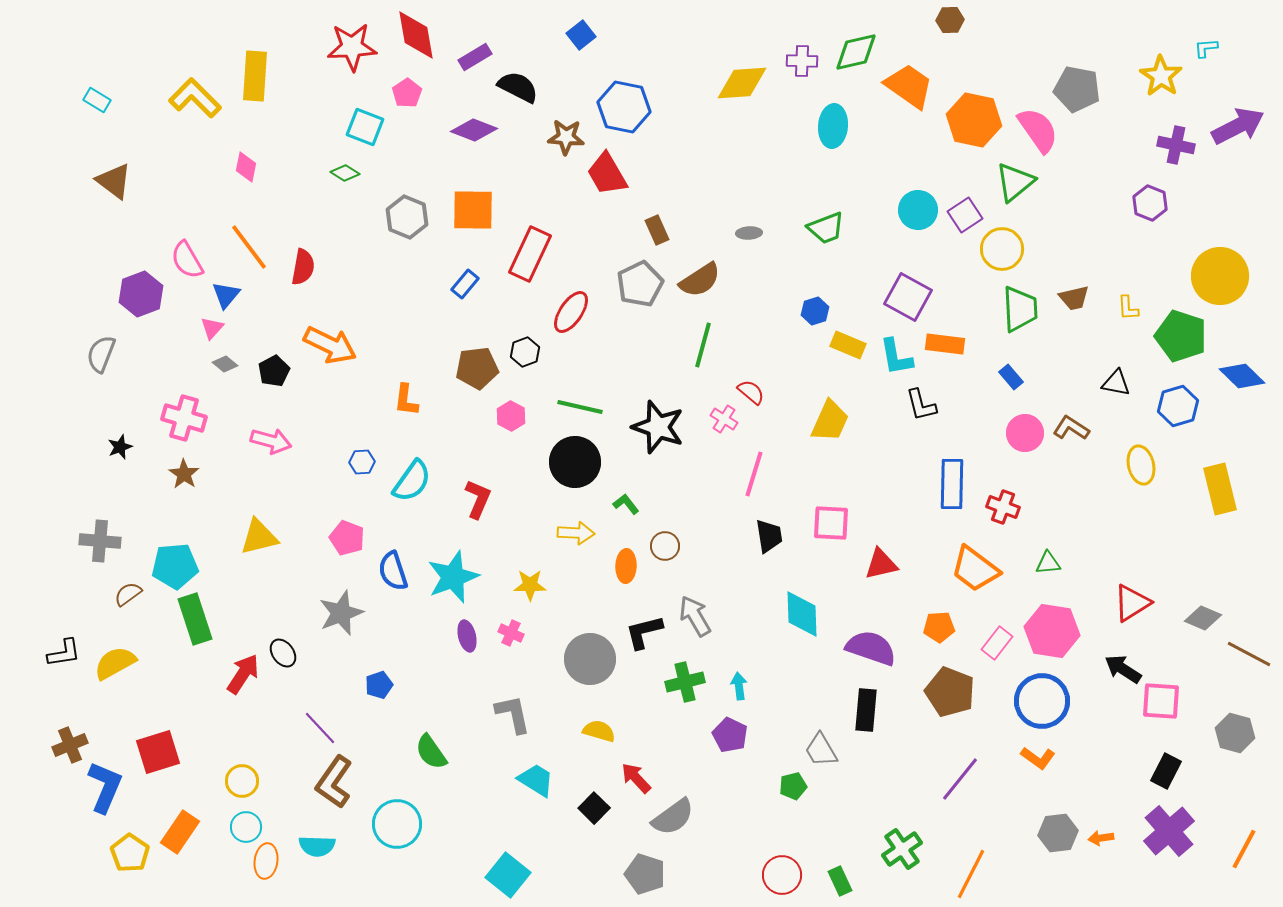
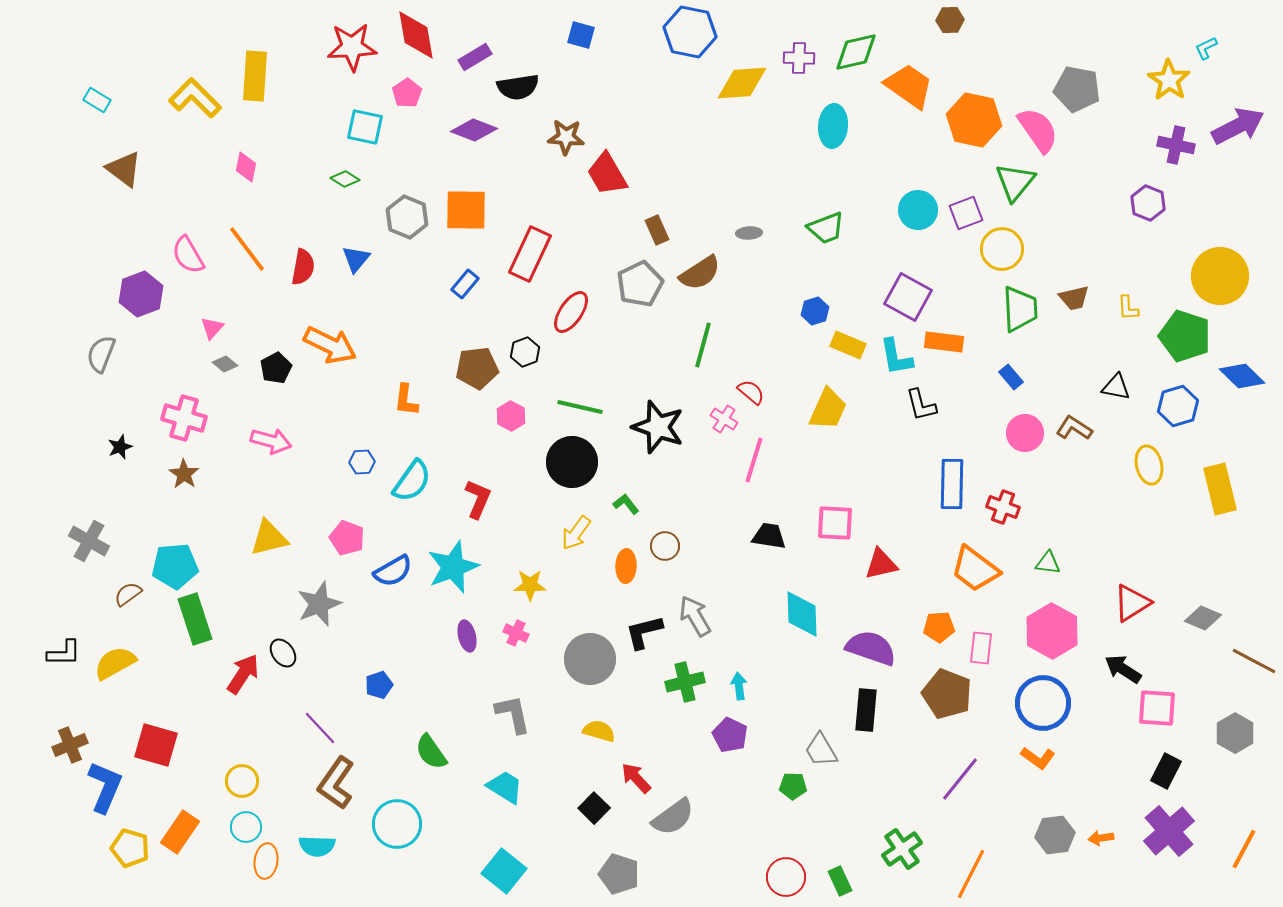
blue square at (581, 35): rotated 36 degrees counterclockwise
cyan L-shape at (1206, 48): rotated 20 degrees counterclockwise
purple cross at (802, 61): moved 3 px left, 3 px up
yellow star at (1161, 76): moved 8 px right, 4 px down
black semicircle at (518, 87): rotated 144 degrees clockwise
blue hexagon at (624, 107): moved 66 px right, 75 px up
cyan square at (365, 127): rotated 9 degrees counterclockwise
green diamond at (345, 173): moved 6 px down
brown triangle at (114, 181): moved 10 px right, 12 px up
green triangle at (1015, 182): rotated 12 degrees counterclockwise
purple hexagon at (1150, 203): moved 2 px left
orange square at (473, 210): moved 7 px left
purple square at (965, 215): moved 1 px right, 2 px up; rotated 12 degrees clockwise
orange line at (249, 247): moved 2 px left, 2 px down
pink semicircle at (187, 260): moved 1 px right, 5 px up
brown semicircle at (700, 280): moved 7 px up
blue triangle at (226, 295): moved 130 px right, 36 px up
green pentagon at (1181, 336): moved 4 px right
orange rectangle at (945, 344): moved 1 px left, 2 px up
black pentagon at (274, 371): moved 2 px right, 3 px up
black triangle at (1116, 383): moved 4 px down
yellow trapezoid at (830, 421): moved 2 px left, 12 px up
brown L-shape at (1071, 428): moved 3 px right
black circle at (575, 462): moved 3 px left
yellow ellipse at (1141, 465): moved 8 px right
pink line at (754, 474): moved 14 px up
pink square at (831, 523): moved 4 px right
yellow arrow at (576, 533): rotated 123 degrees clockwise
black trapezoid at (769, 536): rotated 72 degrees counterclockwise
yellow triangle at (259, 537): moved 10 px right, 1 px down
gray cross at (100, 541): moved 11 px left; rotated 24 degrees clockwise
green triangle at (1048, 563): rotated 12 degrees clockwise
blue semicircle at (393, 571): rotated 102 degrees counterclockwise
cyan star at (453, 577): moved 10 px up
gray star at (341, 613): moved 22 px left, 9 px up
pink hexagon at (1052, 631): rotated 20 degrees clockwise
pink cross at (511, 633): moved 5 px right
pink rectangle at (997, 643): moved 16 px left, 5 px down; rotated 32 degrees counterclockwise
black L-shape at (64, 653): rotated 9 degrees clockwise
brown line at (1249, 654): moved 5 px right, 7 px down
brown pentagon at (950, 692): moved 3 px left, 2 px down
blue circle at (1042, 701): moved 1 px right, 2 px down
pink square at (1161, 701): moved 4 px left, 7 px down
gray hexagon at (1235, 733): rotated 15 degrees clockwise
red square at (158, 752): moved 2 px left, 7 px up; rotated 33 degrees clockwise
cyan trapezoid at (536, 780): moved 31 px left, 7 px down
brown L-shape at (334, 782): moved 2 px right, 1 px down
green pentagon at (793, 786): rotated 16 degrees clockwise
gray hexagon at (1058, 833): moved 3 px left, 2 px down
yellow pentagon at (130, 853): moved 5 px up; rotated 18 degrees counterclockwise
gray pentagon at (645, 874): moved 26 px left
cyan square at (508, 875): moved 4 px left, 4 px up
red circle at (782, 875): moved 4 px right, 2 px down
